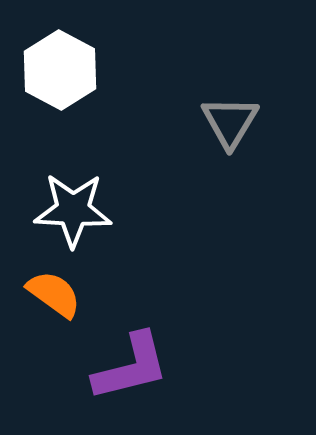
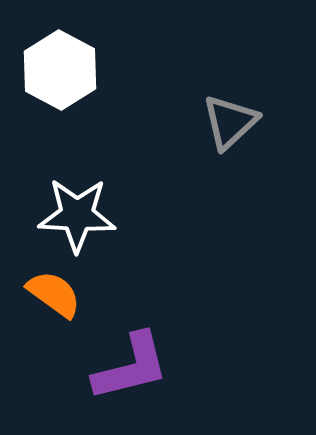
gray triangle: rotated 16 degrees clockwise
white star: moved 4 px right, 5 px down
